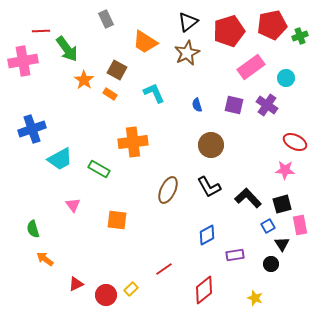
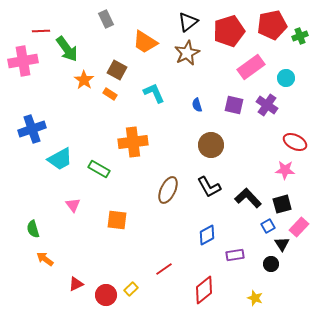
pink rectangle at (300, 225): moved 1 px left, 2 px down; rotated 54 degrees clockwise
